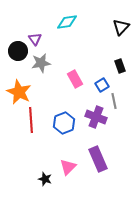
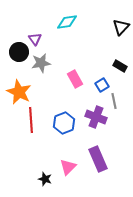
black circle: moved 1 px right, 1 px down
black rectangle: rotated 40 degrees counterclockwise
